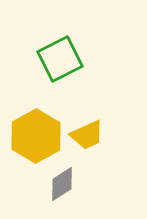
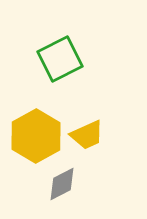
gray diamond: rotated 6 degrees clockwise
